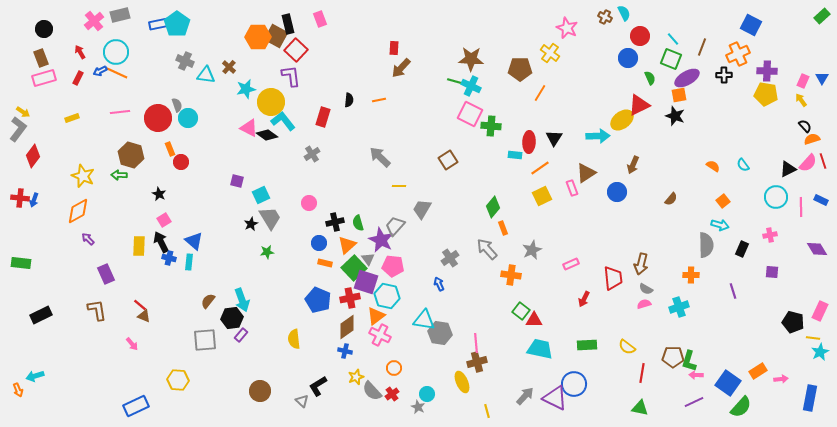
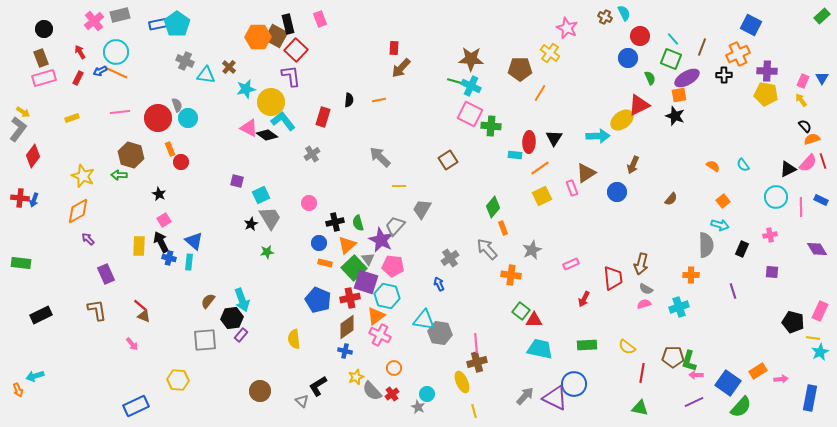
yellow line at (487, 411): moved 13 px left
